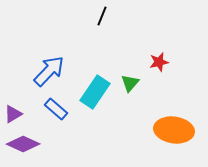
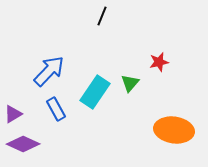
blue rectangle: rotated 20 degrees clockwise
